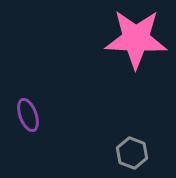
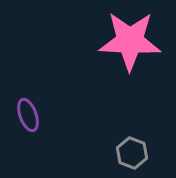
pink star: moved 6 px left, 2 px down
